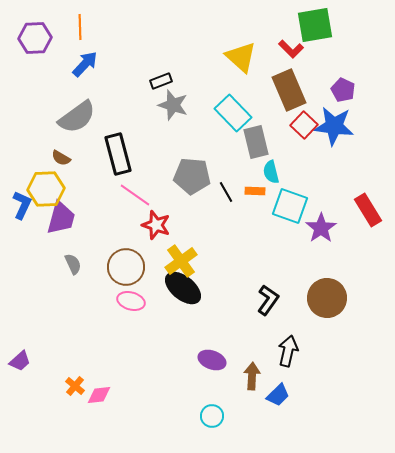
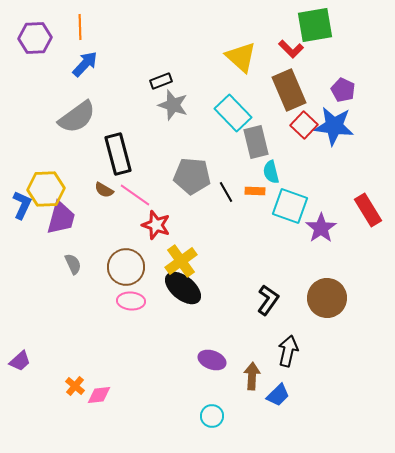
brown semicircle at (61, 158): moved 43 px right, 32 px down
pink ellipse at (131, 301): rotated 12 degrees counterclockwise
